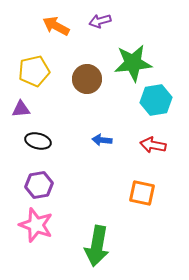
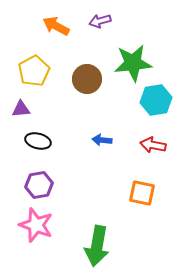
yellow pentagon: rotated 16 degrees counterclockwise
